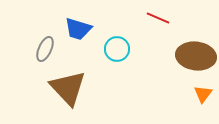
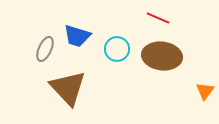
blue trapezoid: moved 1 px left, 7 px down
brown ellipse: moved 34 px left
orange triangle: moved 2 px right, 3 px up
